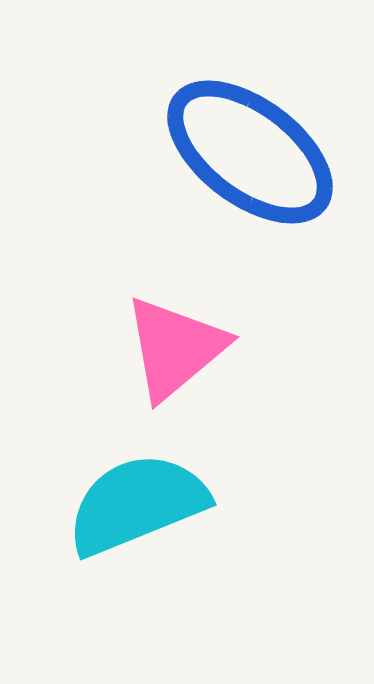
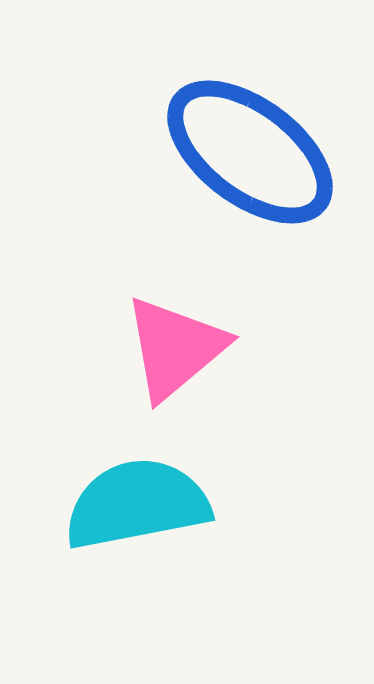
cyan semicircle: rotated 11 degrees clockwise
